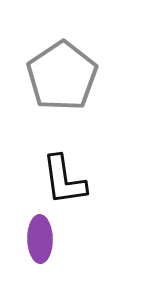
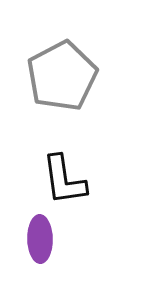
gray pentagon: rotated 6 degrees clockwise
